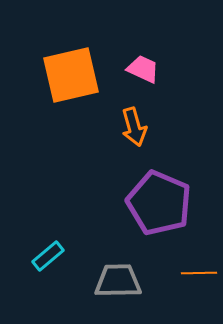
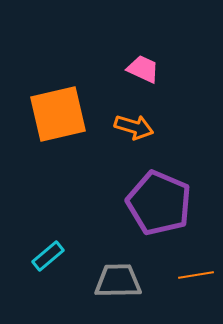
orange square: moved 13 px left, 39 px down
orange arrow: rotated 57 degrees counterclockwise
orange line: moved 3 px left, 2 px down; rotated 8 degrees counterclockwise
